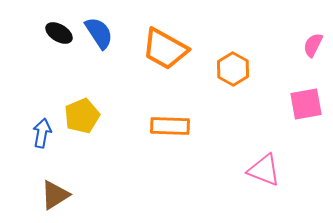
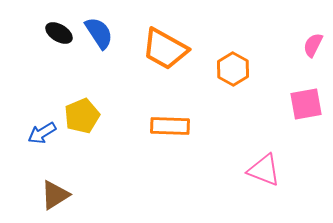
blue arrow: rotated 132 degrees counterclockwise
